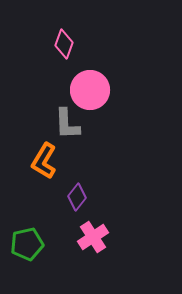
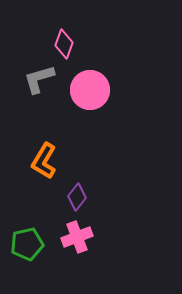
gray L-shape: moved 28 px left, 45 px up; rotated 76 degrees clockwise
pink cross: moved 16 px left; rotated 12 degrees clockwise
